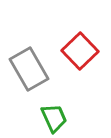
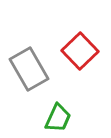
green trapezoid: moved 4 px right; rotated 48 degrees clockwise
